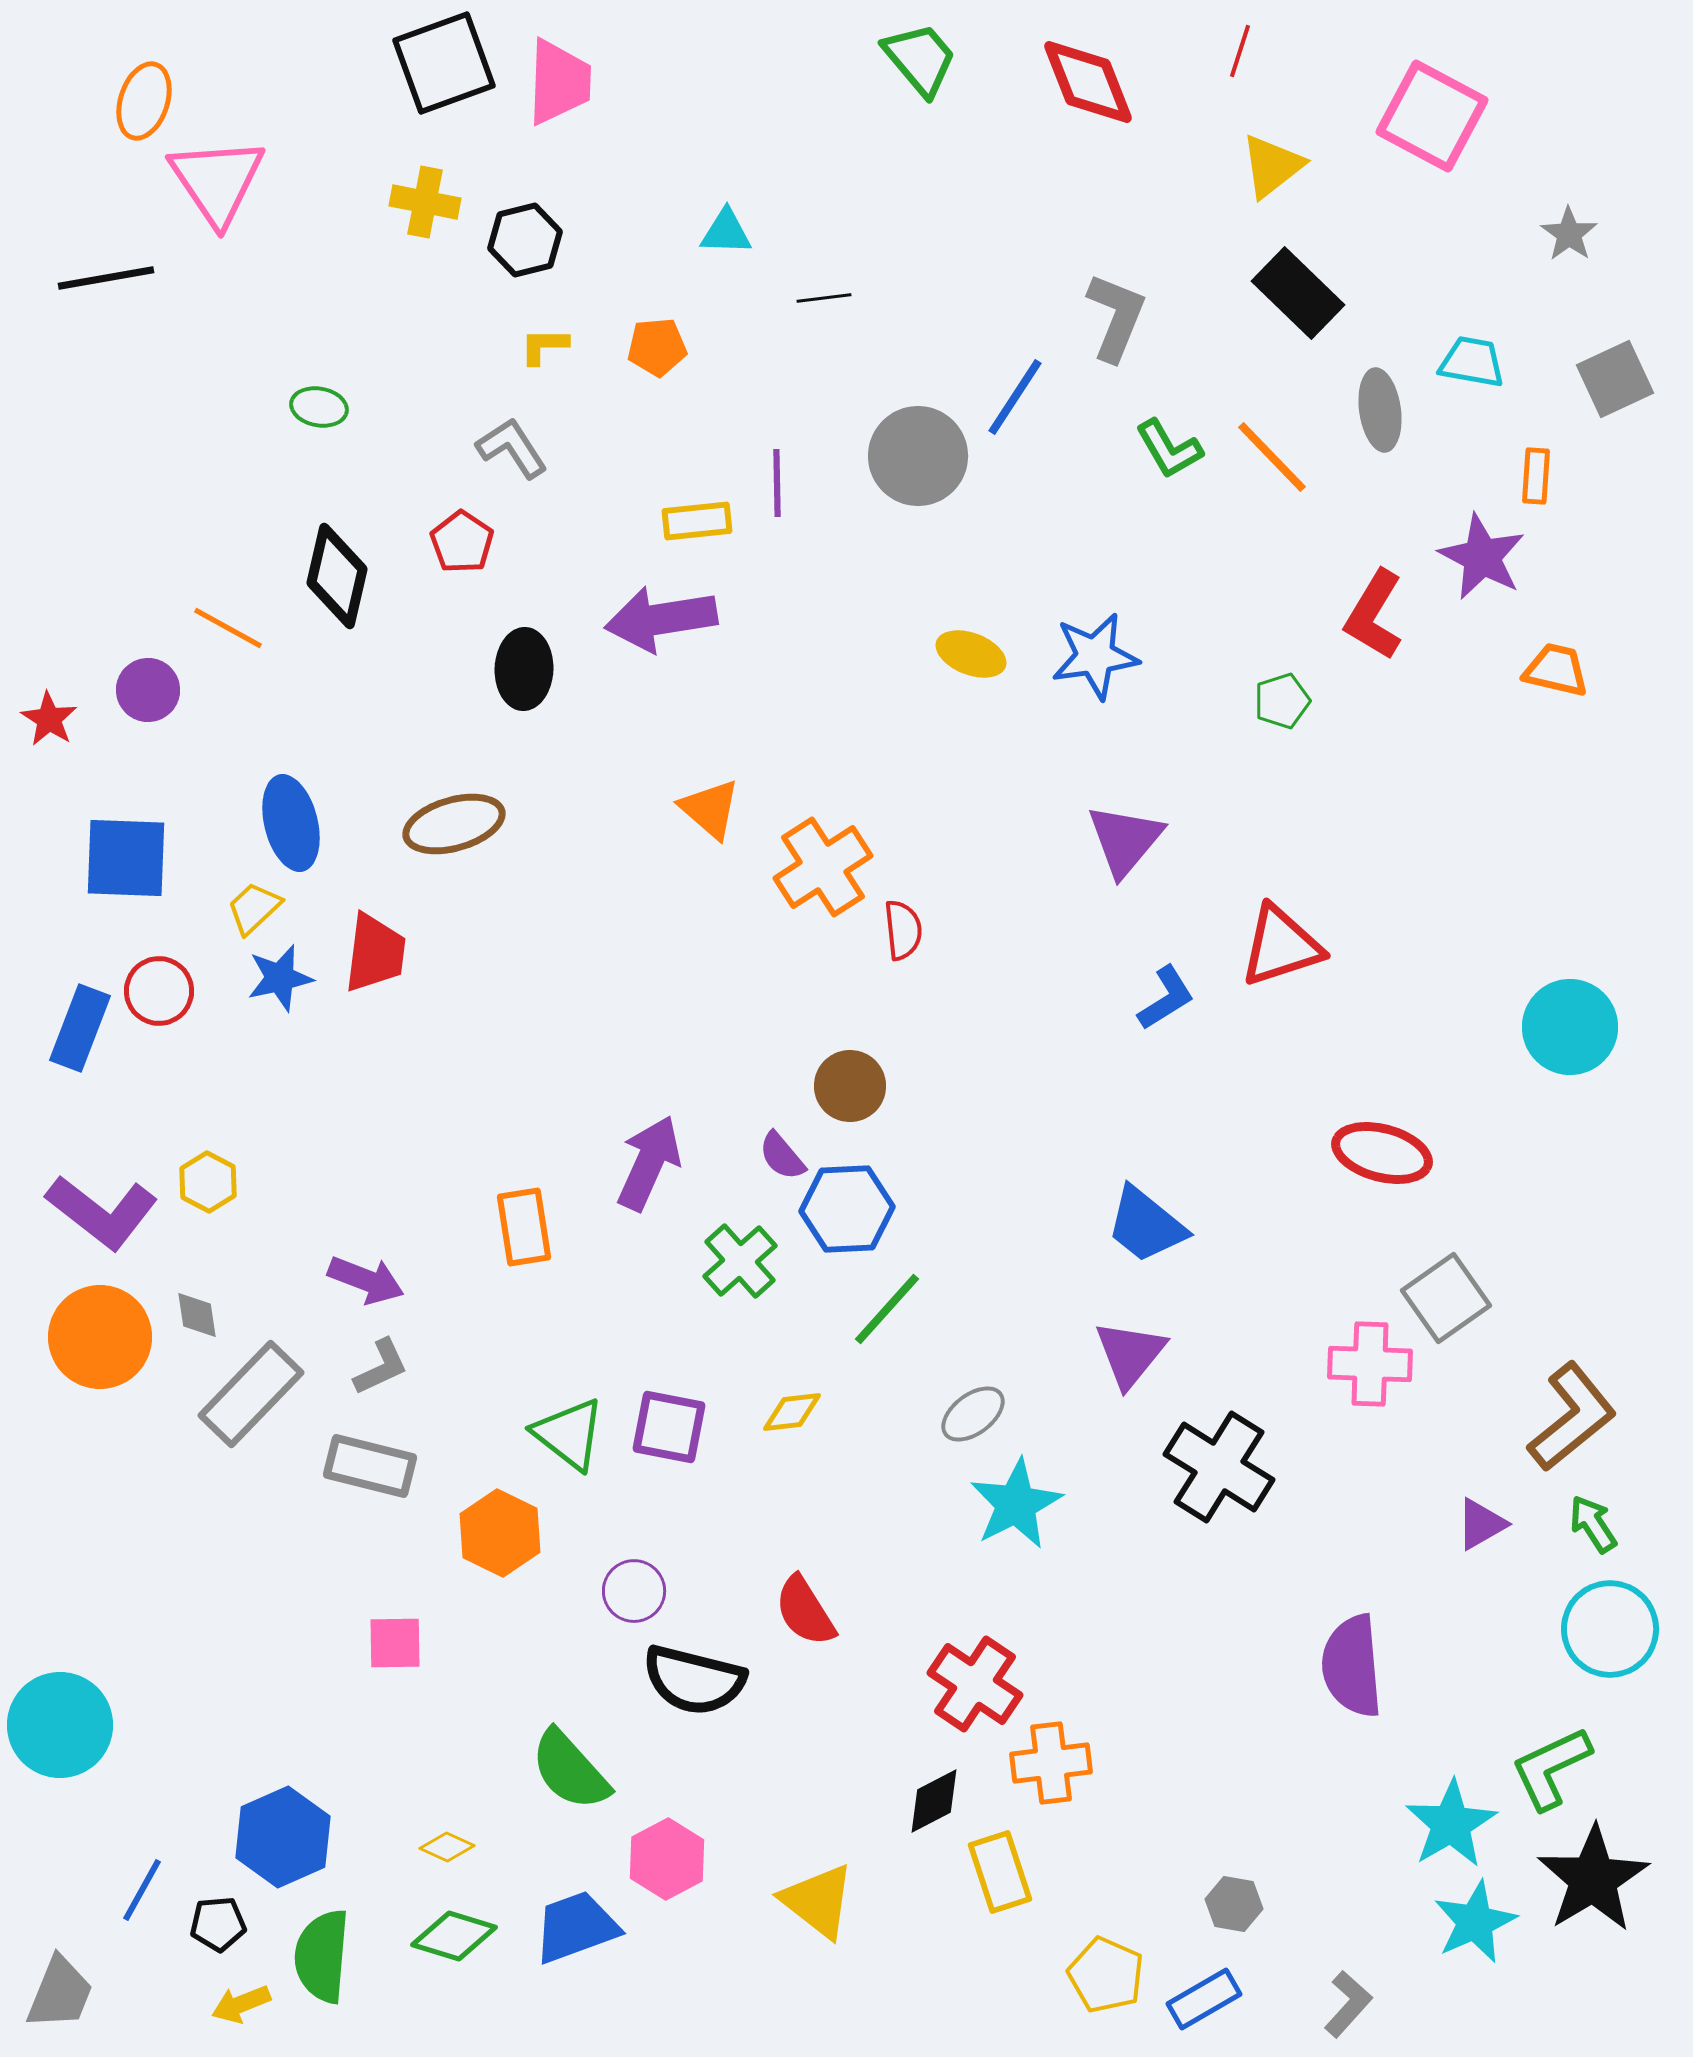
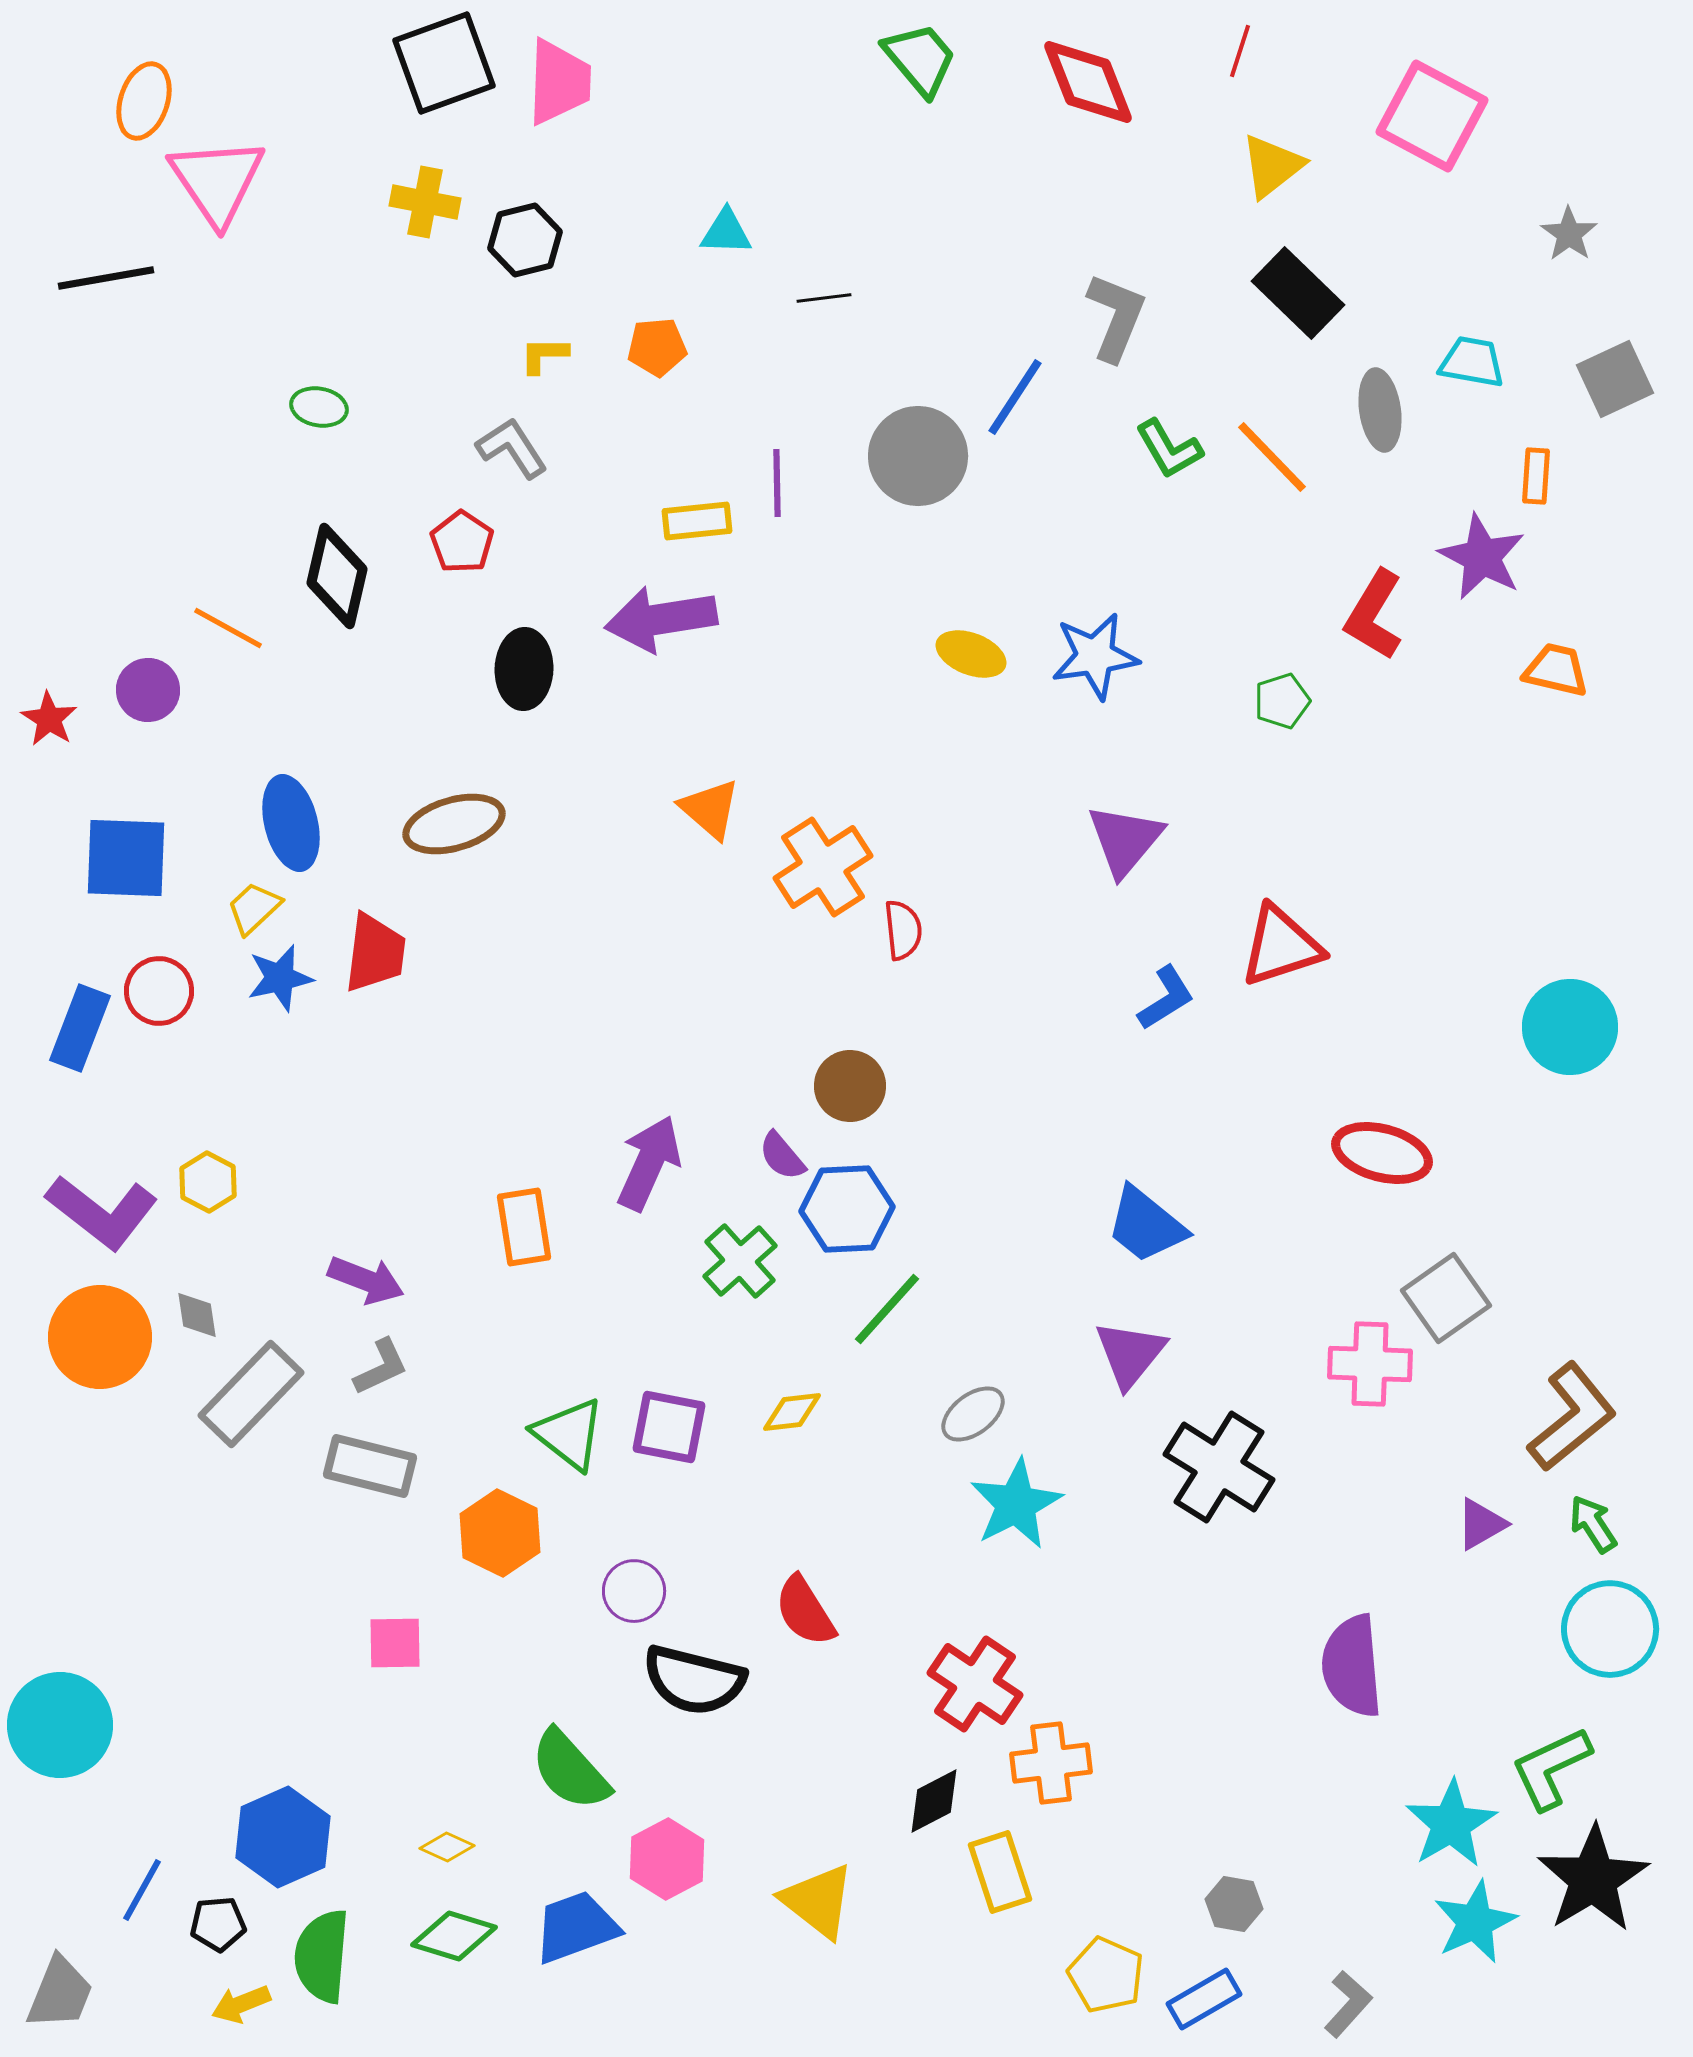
yellow L-shape at (544, 346): moved 9 px down
